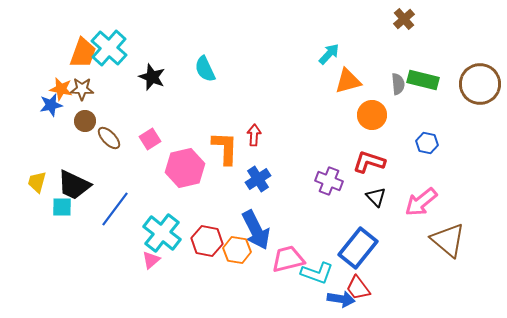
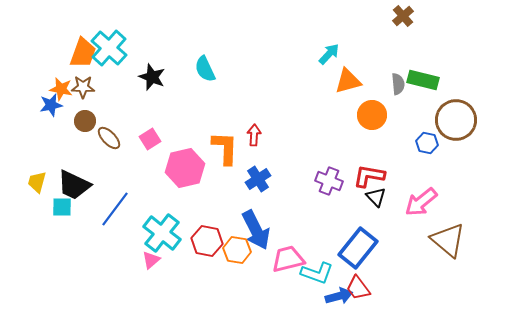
brown cross at (404, 19): moved 1 px left, 3 px up
brown circle at (480, 84): moved 24 px left, 36 px down
brown star at (82, 89): moved 1 px right, 2 px up
red L-shape at (369, 162): moved 14 px down; rotated 8 degrees counterclockwise
blue arrow at (341, 299): moved 2 px left, 3 px up; rotated 24 degrees counterclockwise
